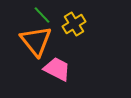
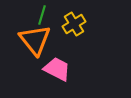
green line: rotated 60 degrees clockwise
orange triangle: moved 1 px left, 1 px up
